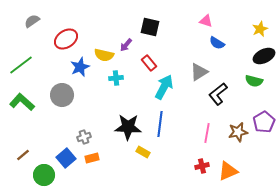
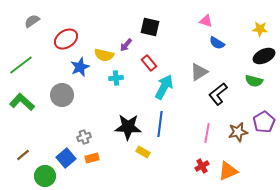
yellow star: rotated 28 degrees clockwise
red cross: rotated 16 degrees counterclockwise
green circle: moved 1 px right, 1 px down
